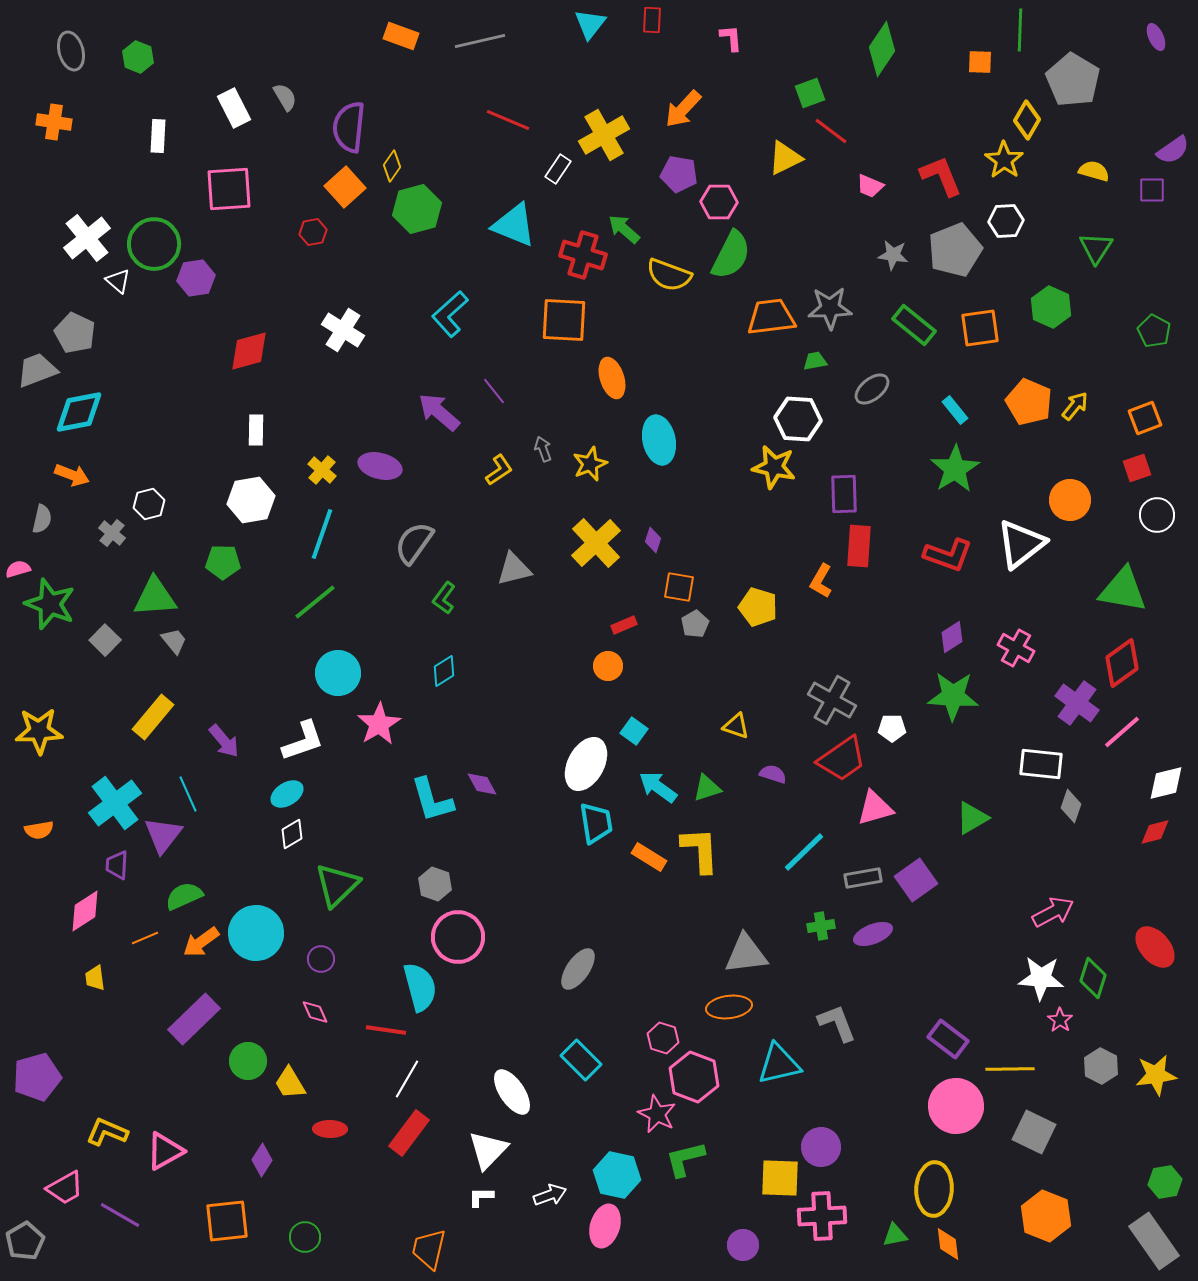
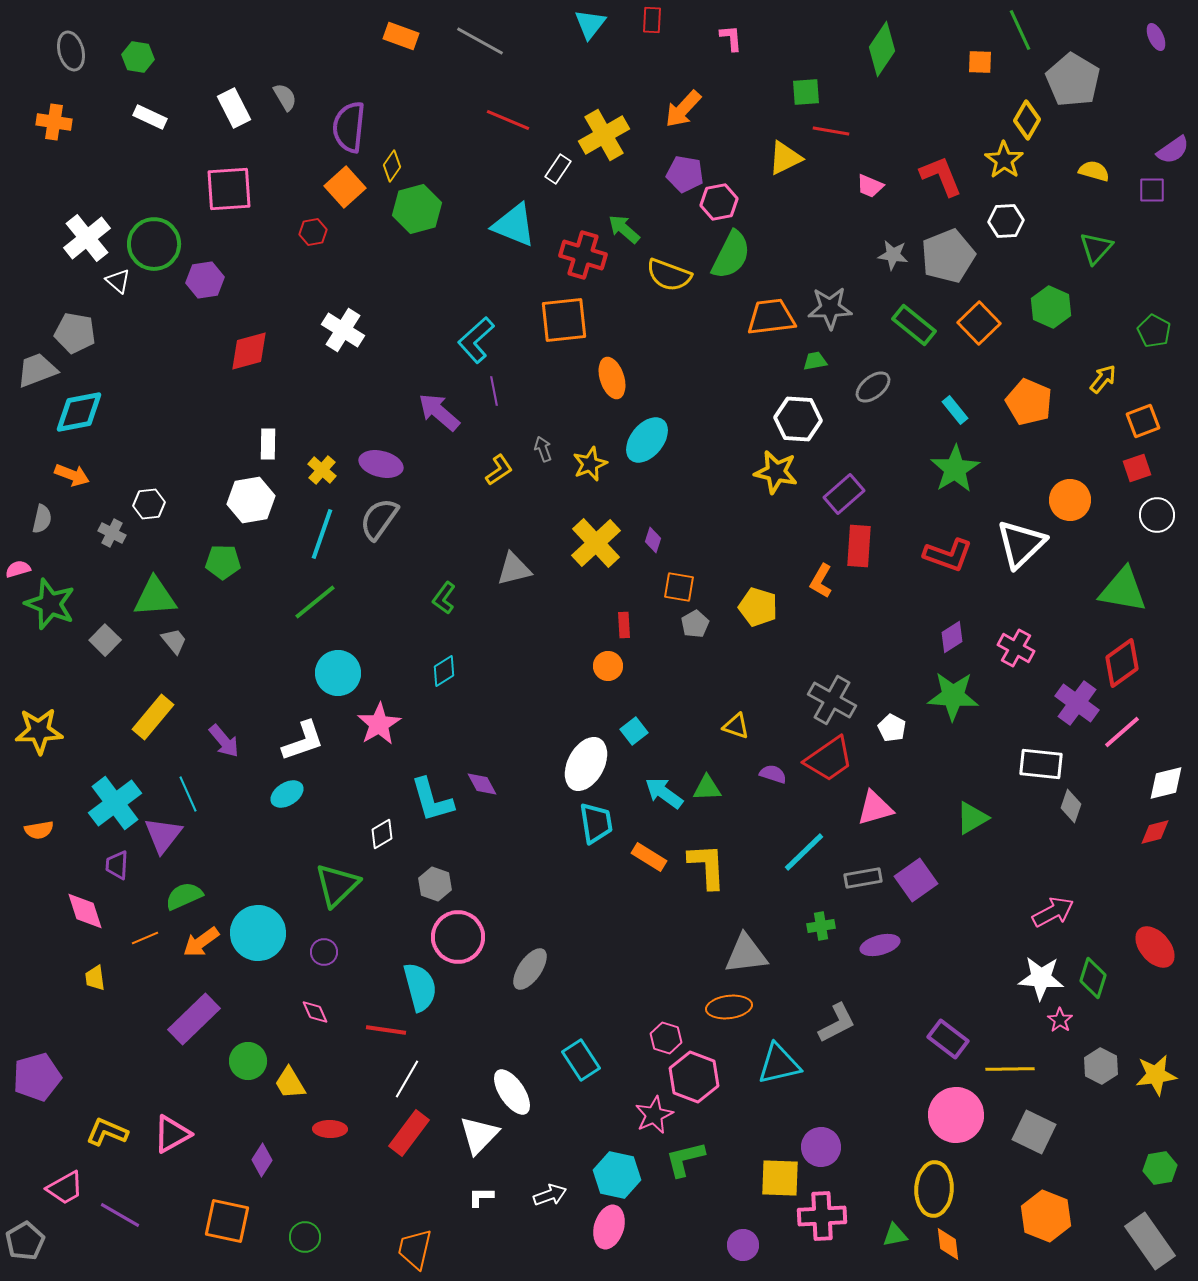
green line at (1020, 30): rotated 27 degrees counterclockwise
gray line at (480, 41): rotated 42 degrees clockwise
green hexagon at (138, 57): rotated 12 degrees counterclockwise
green square at (810, 93): moved 4 px left, 1 px up; rotated 16 degrees clockwise
red line at (831, 131): rotated 27 degrees counterclockwise
white rectangle at (158, 136): moved 8 px left, 19 px up; rotated 68 degrees counterclockwise
purple pentagon at (679, 174): moved 6 px right
pink hexagon at (719, 202): rotated 12 degrees counterclockwise
green triangle at (1096, 248): rotated 9 degrees clockwise
gray pentagon at (955, 250): moved 7 px left, 6 px down
purple hexagon at (196, 278): moved 9 px right, 2 px down
cyan L-shape at (450, 314): moved 26 px right, 26 px down
orange square at (564, 320): rotated 9 degrees counterclockwise
orange square at (980, 328): moved 1 px left, 5 px up; rotated 36 degrees counterclockwise
gray pentagon at (75, 333): rotated 15 degrees counterclockwise
gray ellipse at (872, 389): moved 1 px right, 2 px up
purple line at (494, 391): rotated 28 degrees clockwise
yellow arrow at (1075, 406): moved 28 px right, 27 px up
orange square at (1145, 418): moved 2 px left, 3 px down
white rectangle at (256, 430): moved 12 px right, 14 px down
cyan ellipse at (659, 440): moved 12 px left; rotated 51 degrees clockwise
purple ellipse at (380, 466): moved 1 px right, 2 px up
yellow star at (774, 467): moved 2 px right, 5 px down
purple rectangle at (844, 494): rotated 51 degrees clockwise
white hexagon at (149, 504): rotated 8 degrees clockwise
gray cross at (112, 533): rotated 12 degrees counterclockwise
gray semicircle at (414, 543): moved 35 px left, 24 px up
white triangle at (1021, 544): rotated 6 degrees counterclockwise
red rectangle at (624, 625): rotated 70 degrees counterclockwise
white pentagon at (892, 728): rotated 28 degrees clockwise
cyan square at (634, 731): rotated 16 degrees clockwise
red trapezoid at (842, 759): moved 13 px left
cyan arrow at (658, 787): moved 6 px right, 6 px down
green triangle at (707, 788): rotated 16 degrees clockwise
white diamond at (292, 834): moved 90 px right
yellow L-shape at (700, 850): moved 7 px right, 16 px down
pink diamond at (85, 911): rotated 75 degrees counterclockwise
cyan circle at (256, 933): moved 2 px right
purple ellipse at (873, 934): moved 7 px right, 11 px down; rotated 6 degrees clockwise
purple circle at (321, 959): moved 3 px right, 7 px up
gray ellipse at (578, 969): moved 48 px left
gray L-shape at (837, 1023): rotated 84 degrees clockwise
pink hexagon at (663, 1038): moved 3 px right
cyan rectangle at (581, 1060): rotated 12 degrees clockwise
pink circle at (956, 1106): moved 9 px down
pink star at (657, 1114): moved 3 px left, 1 px down; rotated 21 degrees clockwise
white triangle at (488, 1150): moved 9 px left, 15 px up
pink triangle at (165, 1151): moved 7 px right, 17 px up
green hexagon at (1165, 1182): moved 5 px left, 14 px up
orange square at (227, 1221): rotated 18 degrees clockwise
pink ellipse at (605, 1226): moved 4 px right, 1 px down
gray rectangle at (1154, 1241): moved 4 px left
orange trapezoid at (429, 1249): moved 14 px left
